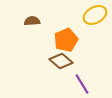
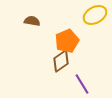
brown semicircle: rotated 14 degrees clockwise
orange pentagon: moved 1 px right, 1 px down
brown diamond: rotated 75 degrees counterclockwise
